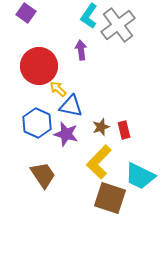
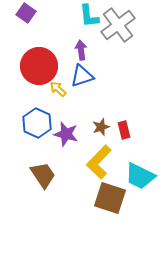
cyan L-shape: rotated 40 degrees counterclockwise
blue triangle: moved 11 px right, 30 px up; rotated 30 degrees counterclockwise
